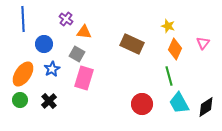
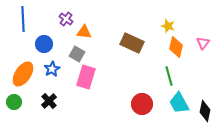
brown rectangle: moved 1 px up
orange diamond: moved 1 px right, 2 px up; rotated 10 degrees counterclockwise
pink rectangle: moved 2 px right, 1 px up
green circle: moved 6 px left, 2 px down
black diamond: moved 1 px left, 4 px down; rotated 45 degrees counterclockwise
